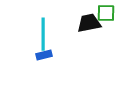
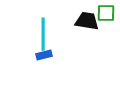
black trapezoid: moved 2 px left, 2 px up; rotated 20 degrees clockwise
